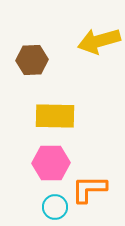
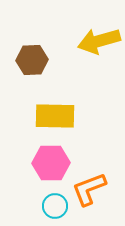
orange L-shape: rotated 21 degrees counterclockwise
cyan circle: moved 1 px up
